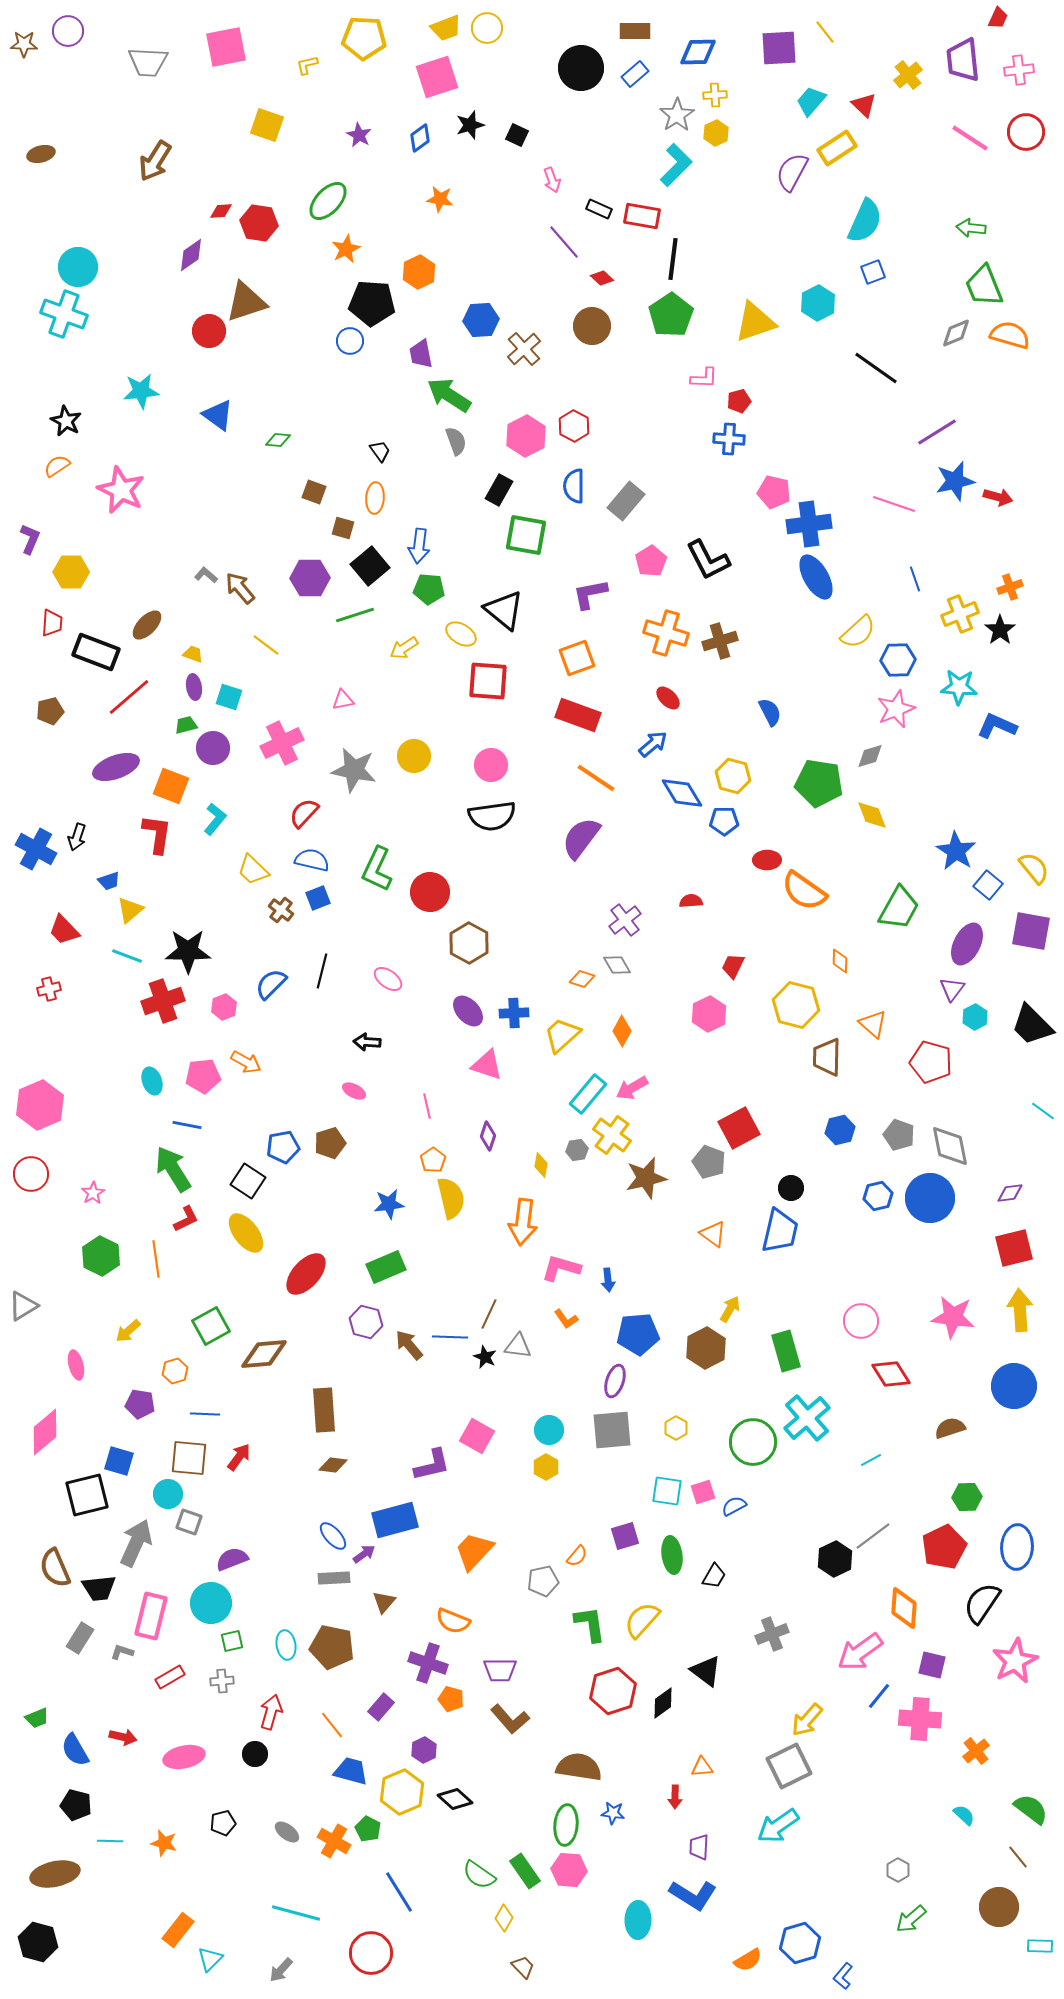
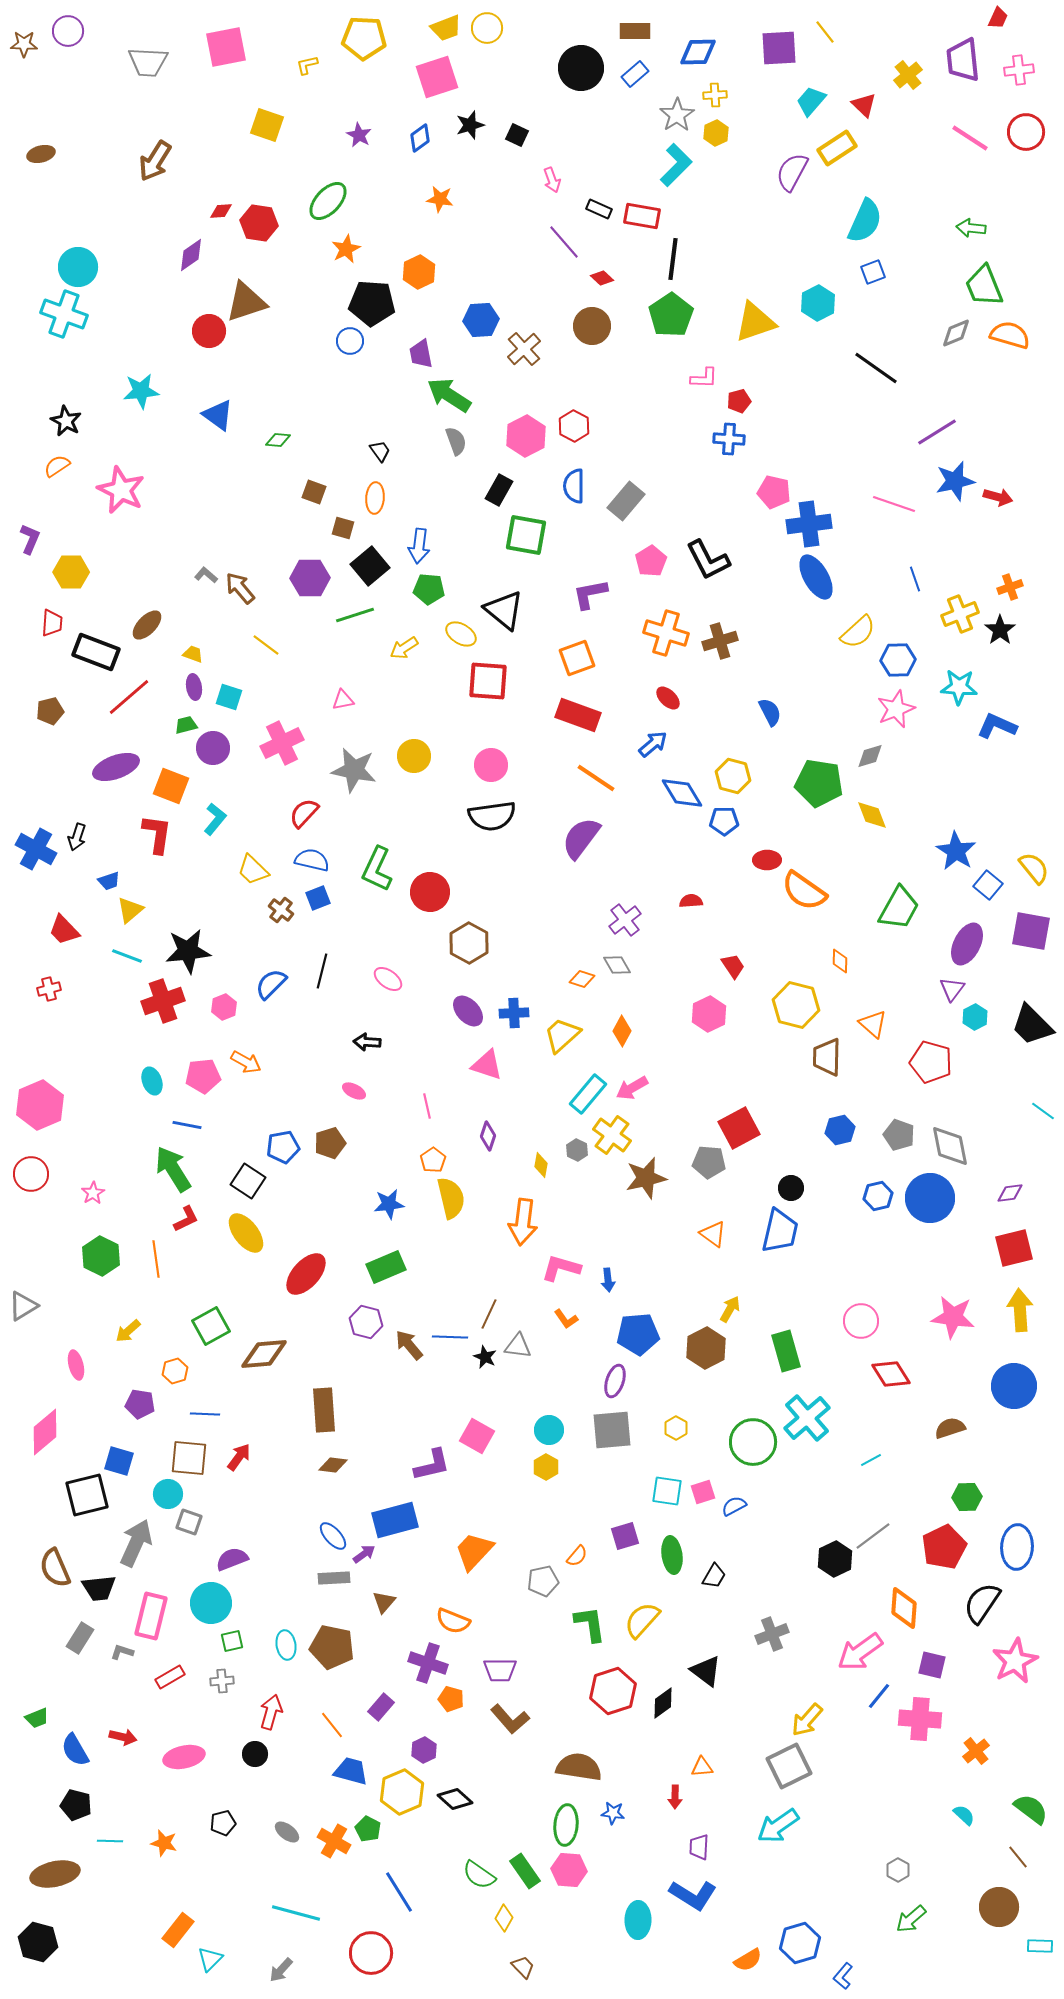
black star at (188, 951): rotated 6 degrees counterclockwise
red trapezoid at (733, 966): rotated 120 degrees clockwise
gray hexagon at (577, 1150): rotated 25 degrees counterclockwise
gray pentagon at (709, 1162): rotated 16 degrees counterclockwise
